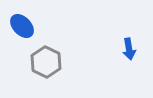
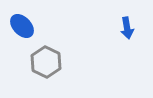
blue arrow: moved 2 px left, 21 px up
